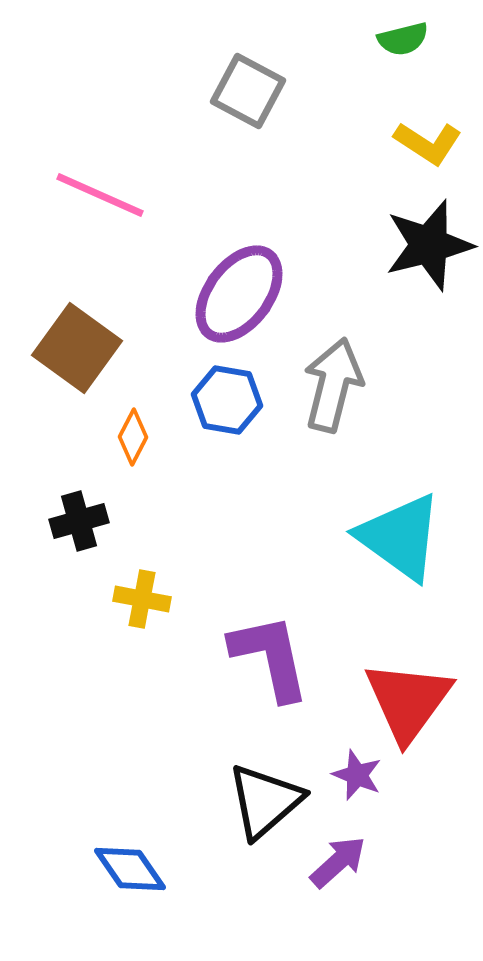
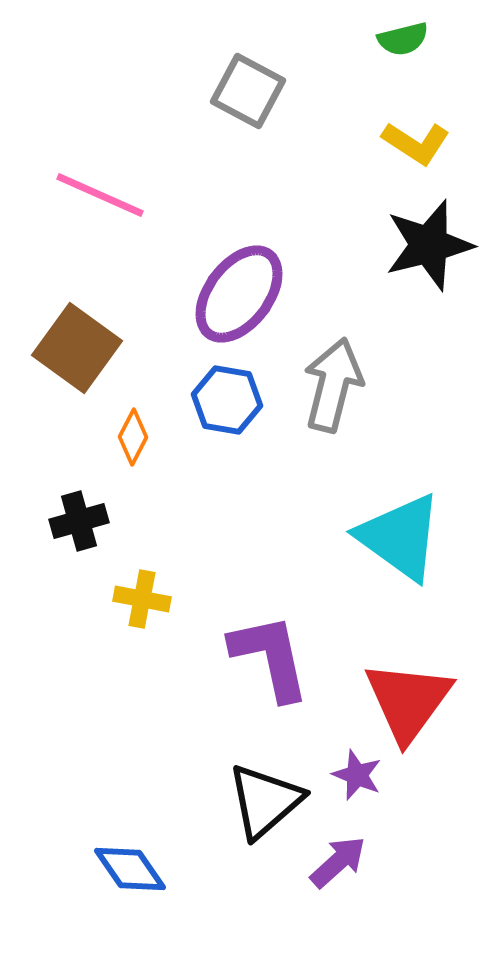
yellow L-shape: moved 12 px left
